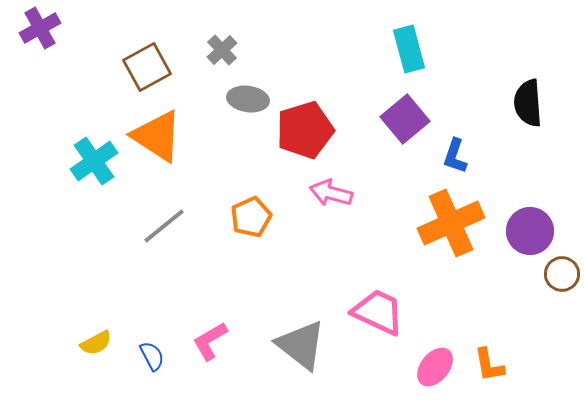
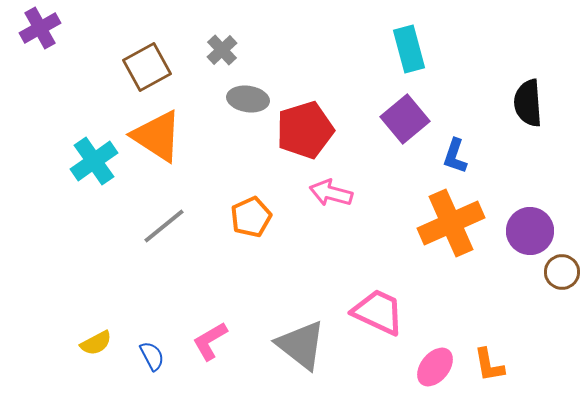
brown circle: moved 2 px up
